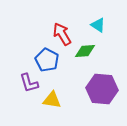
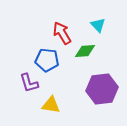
cyan triangle: rotated 14 degrees clockwise
red arrow: moved 1 px up
blue pentagon: rotated 20 degrees counterclockwise
purple hexagon: rotated 12 degrees counterclockwise
yellow triangle: moved 1 px left, 5 px down
